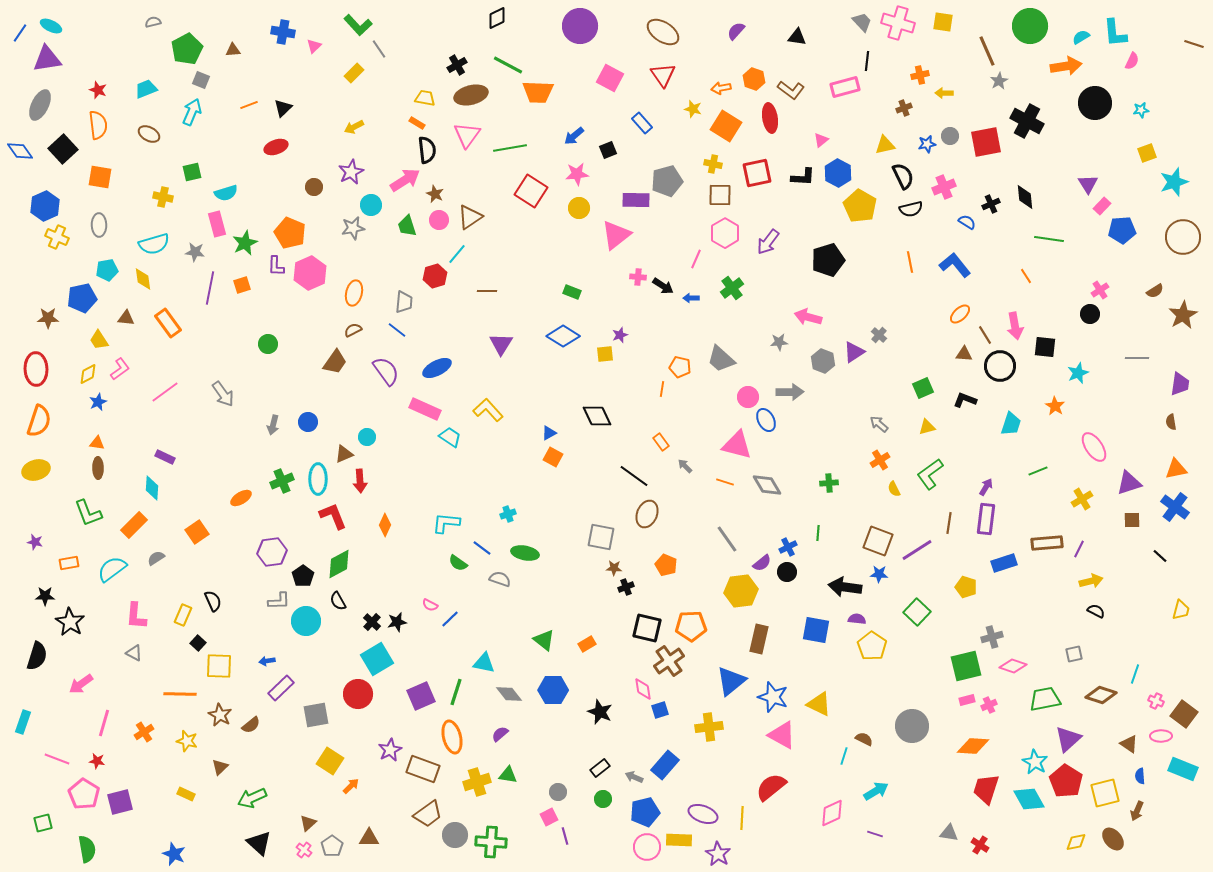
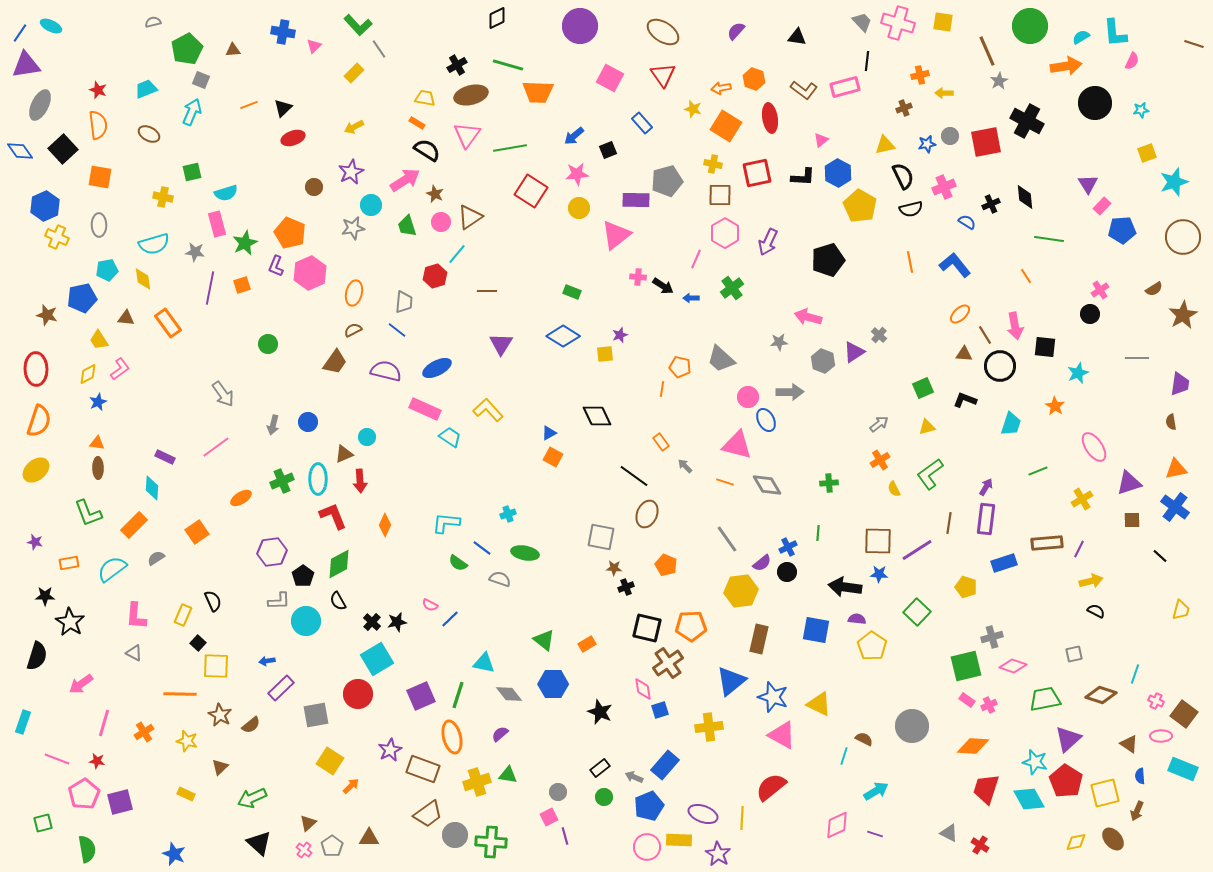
purple triangle at (47, 59): moved 21 px left, 6 px down
green line at (508, 65): rotated 12 degrees counterclockwise
brown L-shape at (791, 90): moved 13 px right
red ellipse at (276, 147): moved 17 px right, 9 px up
black semicircle at (427, 150): rotated 52 degrees counterclockwise
pink circle at (439, 220): moved 2 px right, 2 px down
purple arrow at (768, 242): rotated 12 degrees counterclockwise
purple L-shape at (276, 266): rotated 20 degrees clockwise
brown semicircle at (1155, 291): moved 1 px left, 2 px up
brown star at (48, 318): moved 1 px left, 3 px up; rotated 15 degrees clockwise
purple semicircle at (386, 371): rotated 40 degrees counterclockwise
pink line at (165, 392): moved 51 px right, 55 px down
gray arrow at (879, 424): rotated 102 degrees clockwise
yellow ellipse at (36, 470): rotated 24 degrees counterclockwise
brown square at (878, 541): rotated 20 degrees counterclockwise
brown cross at (669, 661): moved 1 px left, 2 px down
yellow square at (219, 666): moved 3 px left
blue hexagon at (553, 690): moved 6 px up
green line at (456, 692): moved 2 px right, 3 px down
pink rectangle at (967, 700): rotated 49 degrees clockwise
cyan star at (1035, 762): rotated 15 degrees counterclockwise
pink pentagon at (84, 794): rotated 8 degrees clockwise
green circle at (603, 799): moved 1 px right, 2 px up
blue pentagon at (645, 812): moved 4 px right, 6 px up; rotated 8 degrees counterclockwise
pink diamond at (832, 813): moved 5 px right, 12 px down
gray triangle at (949, 833): rotated 18 degrees clockwise
